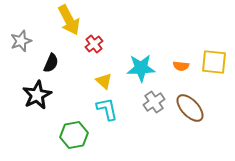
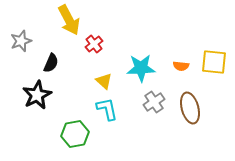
brown ellipse: rotated 28 degrees clockwise
green hexagon: moved 1 px right, 1 px up
